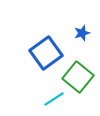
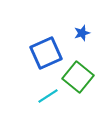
blue square: rotated 12 degrees clockwise
cyan line: moved 6 px left, 3 px up
